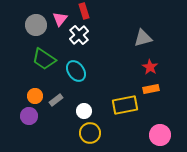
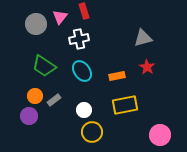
pink triangle: moved 2 px up
gray circle: moved 1 px up
white cross: moved 4 px down; rotated 30 degrees clockwise
green trapezoid: moved 7 px down
red star: moved 3 px left
cyan ellipse: moved 6 px right
orange rectangle: moved 34 px left, 13 px up
gray rectangle: moved 2 px left
white circle: moved 1 px up
yellow circle: moved 2 px right, 1 px up
